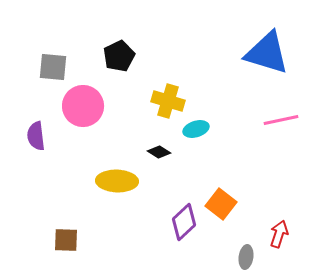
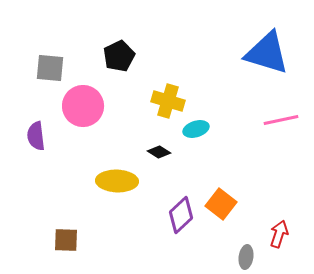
gray square: moved 3 px left, 1 px down
purple diamond: moved 3 px left, 7 px up
